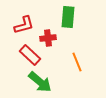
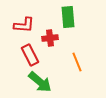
green rectangle: rotated 10 degrees counterclockwise
red L-shape: rotated 20 degrees clockwise
red cross: moved 2 px right
red rectangle: rotated 20 degrees clockwise
